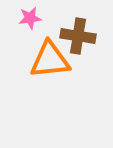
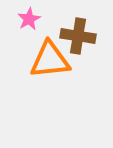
pink star: moved 1 px left, 1 px down; rotated 20 degrees counterclockwise
